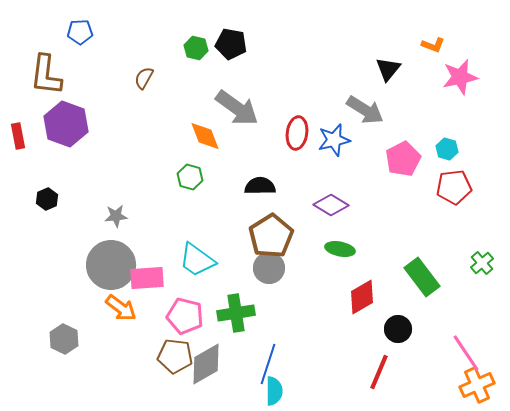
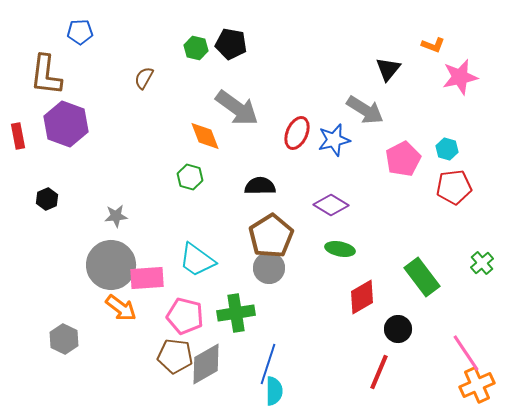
red ellipse at (297, 133): rotated 16 degrees clockwise
